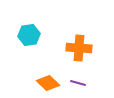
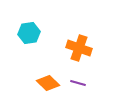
cyan hexagon: moved 2 px up
orange cross: rotated 15 degrees clockwise
